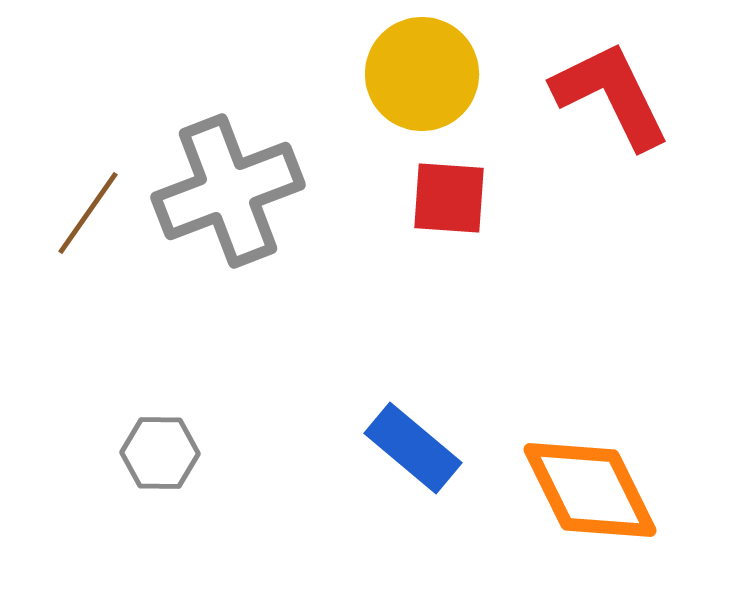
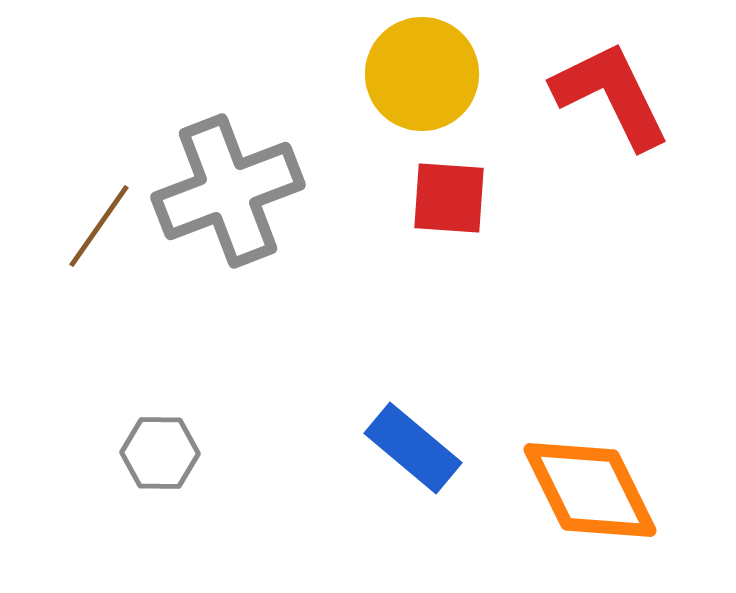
brown line: moved 11 px right, 13 px down
